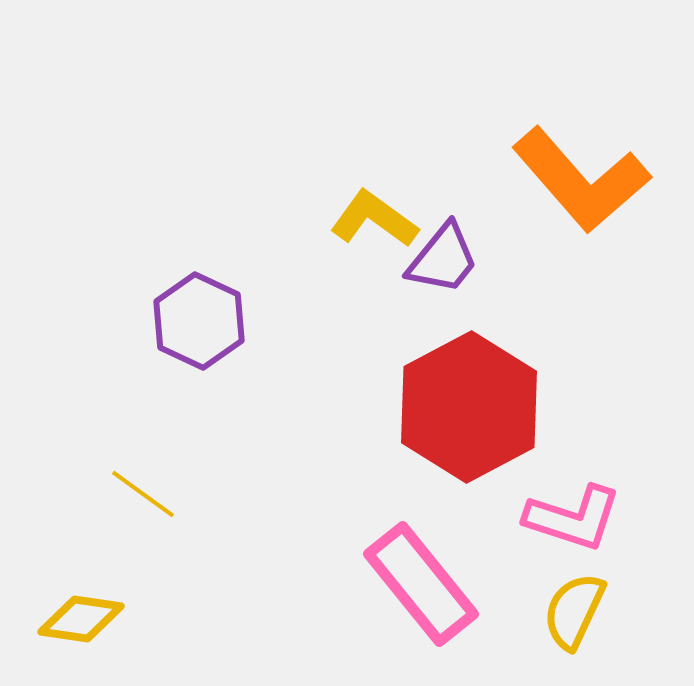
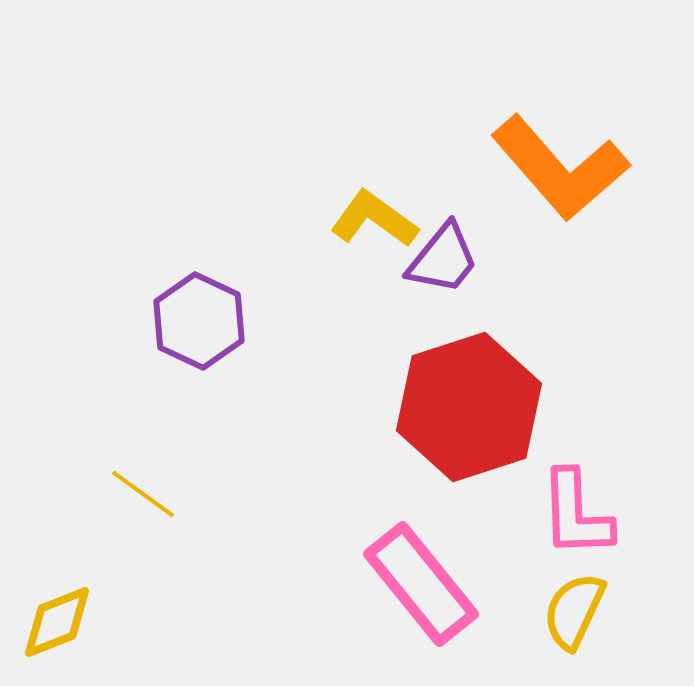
orange L-shape: moved 21 px left, 12 px up
red hexagon: rotated 10 degrees clockwise
pink L-shape: moved 3 px right, 4 px up; rotated 70 degrees clockwise
yellow diamond: moved 24 px left, 3 px down; rotated 30 degrees counterclockwise
